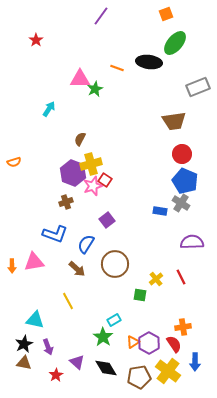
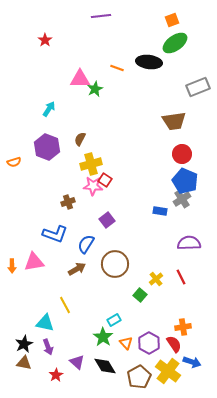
orange square at (166, 14): moved 6 px right, 6 px down
purple line at (101, 16): rotated 48 degrees clockwise
red star at (36, 40): moved 9 px right
green ellipse at (175, 43): rotated 15 degrees clockwise
purple hexagon at (73, 173): moved 26 px left, 26 px up
pink star at (93, 186): rotated 24 degrees clockwise
brown cross at (66, 202): moved 2 px right
gray cross at (181, 203): moved 1 px right, 4 px up; rotated 24 degrees clockwise
purple semicircle at (192, 242): moved 3 px left, 1 px down
brown arrow at (77, 269): rotated 72 degrees counterclockwise
green square at (140, 295): rotated 32 degrees clockwise
yellow line at (68, 301): moved 3 px left, 4 px down
cyan triangle at (35, 320): moved 10 px right, 3 px down
orange triangle at (133, 342): moved 7 px left, 1 px down; rotated 40 degrees counterclockwise
blue arrow at (195, 362): moved 3 px left; rotated 72 degrees counterclockwise
black diamond at (106, 368): moved 1 px left, 2 px up
brown pentagon at (139, 377): rotated 20 degrees counterclockwise
